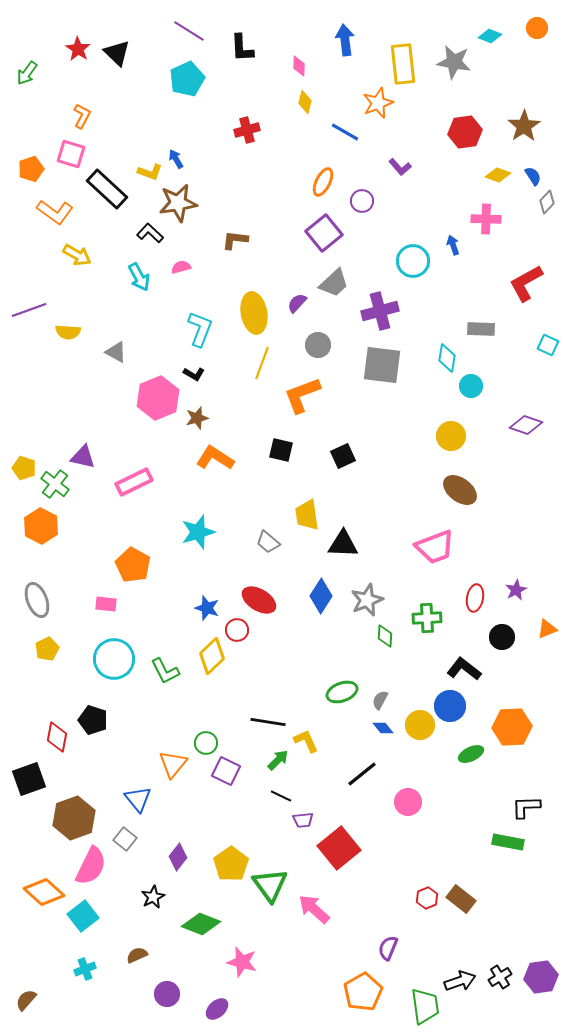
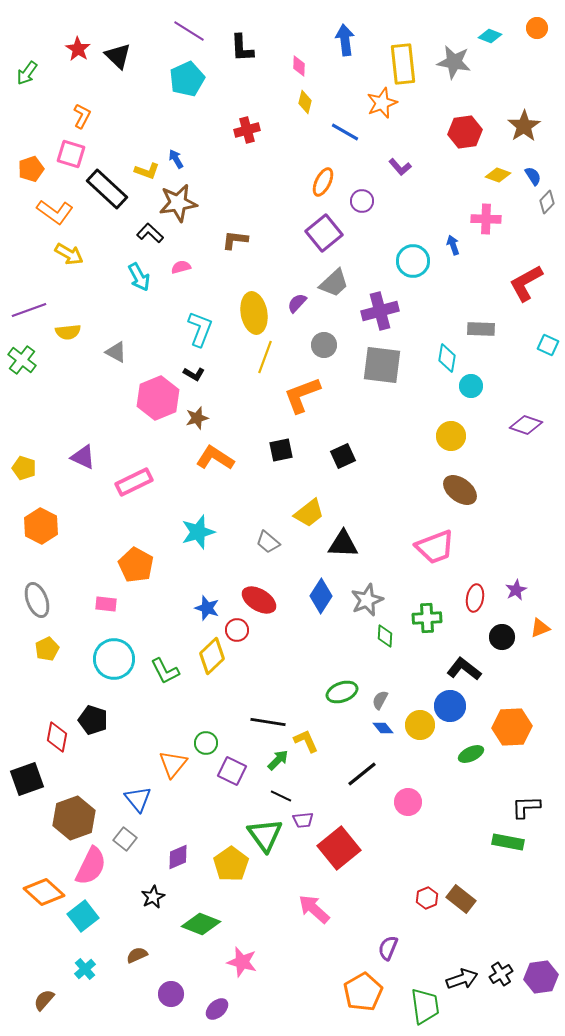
black triangle at (117, 53): moved 1 px right, 3 px down
orange star at (378, 103): moved 4 px right
yellow L-shape at (150, 172): moved 3 px left, 1 px up
yellow arrow at (77, 255): moved 8 px left, 1 px up
yellow semicircle at (68, 332): rotated 10 degrees counterclockwise
gray circle at (318, 345): moved 6 px right
yellow line at (262, 363): moved 3 px right, 6 px up
black square at (281, 450): rotated 25 degrees counterclockwise
purple triangle at (83, 457): rotated 12 degrees clockwise
green cross at (55, 484): moved 33 px left, 124 px up
yellow trapezoid at (307, 515): moved 2 px right, 2 px up; rotated 120 degrees counterclockwise
orange pentagon at (133, 565): moved 3 px right
orange triangle at (547, 629): moved 7 px left, 1 px up
purple square at (226, 771): moved 6 px right
black square at (29, 779): moved 2 px left
purple diamond at (178, 857): rotated 28 degrees clockwise
green triangle at (270, 885): moved 5 px left, 50 px up
cyan cross at (85, 969): rotated 20 degrees counterclockwise
black cross at (500, 977): moved 1 px right, 3 px up
black arrow at (460, 981): moved 2 px right, 2 px up
purple circle at (167, 994): moved 4 px right
brown semicircle at (26, 1000): moved 18 px right
